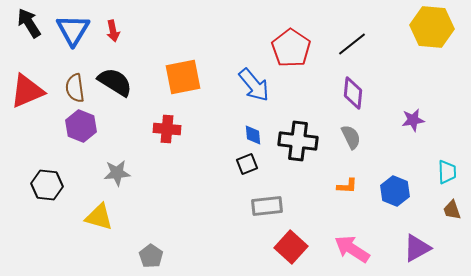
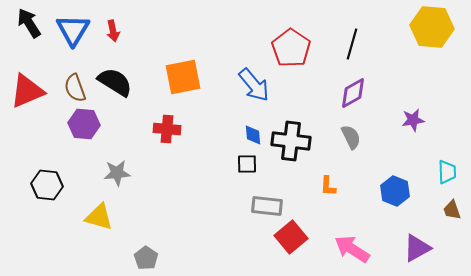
black line: rotated 36 degrees counterclockwise
brown semicircle: rotated 12 degrees counterclockwise
purple diamond: rotated 56 degrees clockwise
purple hexagon: moved 3 px right, 2 px up; rotated 16 degrees counterclockwise
black cross: moved 7 px left
black square: rotated 20 degrees clockwise
orange L-shape: moved 19 px left; rotated 90 degrees clockwise
gray rectangle: rotated 12 degrees clockwise
red square: moved 10 px up; rotated 8 degrees clockwise
gray pentagon: moved 5 px left, 2 px down
